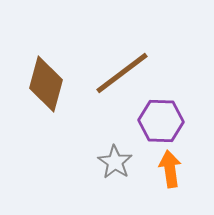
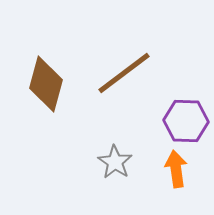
brown line: moved 2 px right
purple hexagon: moved 25 px right
orange arrow: moved 6 px right
